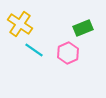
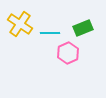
cyan line: moved 16 px right, 17 px up; rotated 36 degrees counterclockwise
